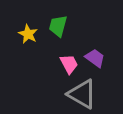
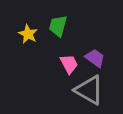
gray triangle: moved 7 px right, 4 px up
